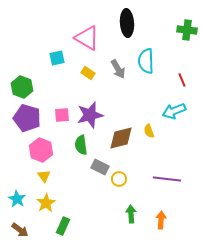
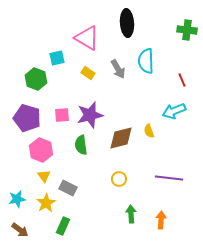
green hexagon: moved 14 px right, 8 px up
gray rectangle: moved 32 px left, 21 px down
purple line: moved 2 px right, 1 px up
cyan star: rotated 30 degrees clockwise
